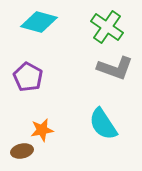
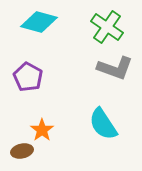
orange star: rotated 25 degrees counterclockwise
